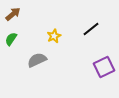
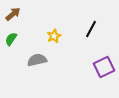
black line: rotated 24 degrees counterclockwise
gray semicircle: rotated 12 degrees clockwise
